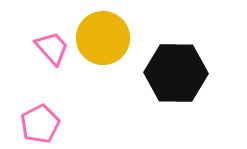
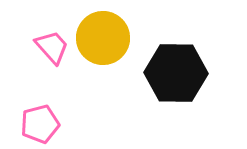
pink trapezoid: moved 1 px up
pink pentagon: rotated 12 degrees clockwise
